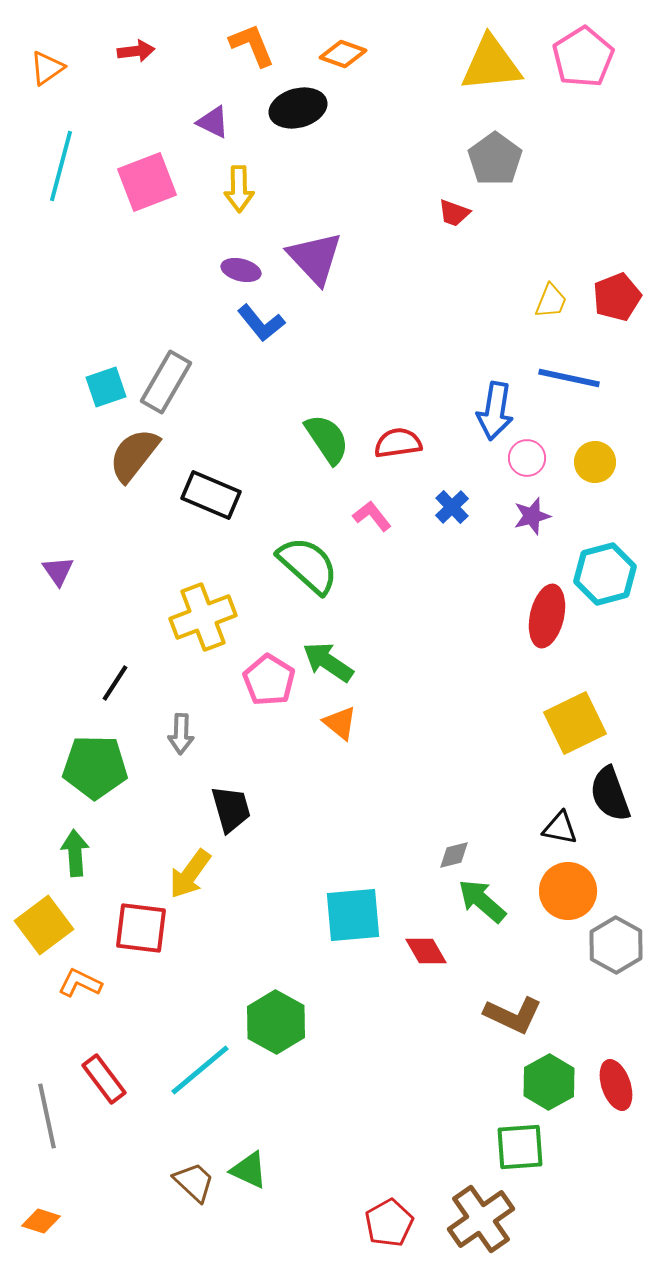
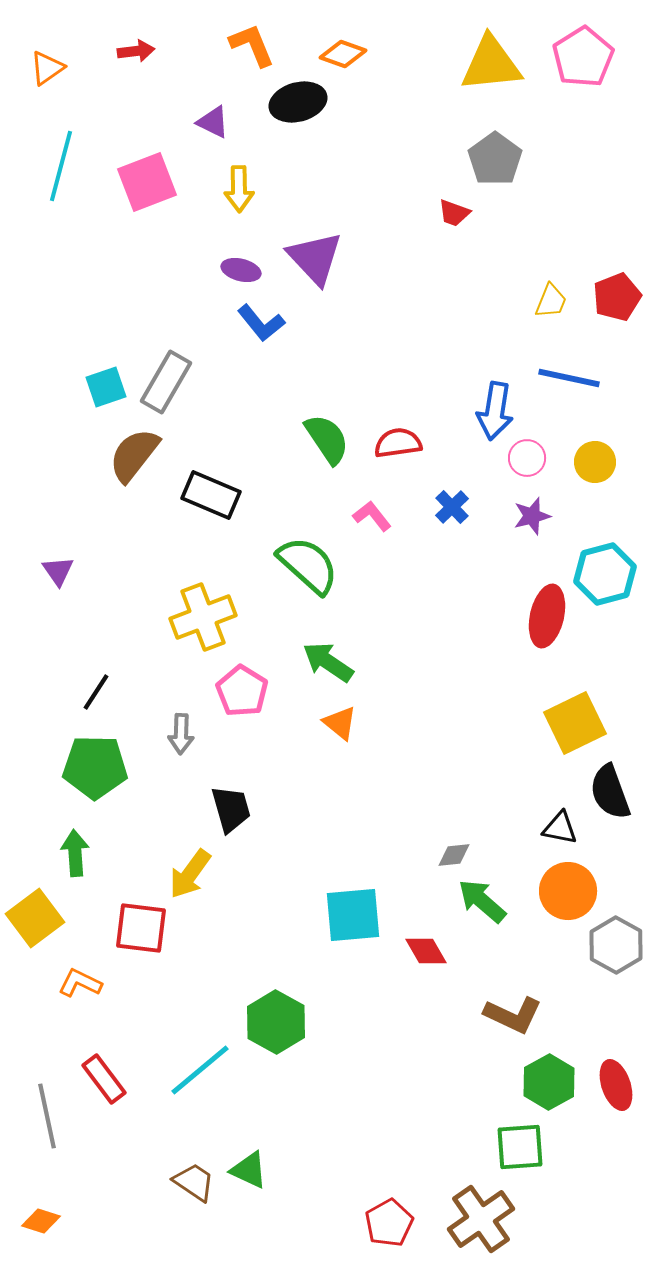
black ellipse at (298, 108): moved 6 px up
pink pentagon at (269, 680): moved 27 px left, 11 px down
black line at (115, 683): moved 19 px left, 9 px down
black semicircle at (610, 794): moved 2 px up
gray diamond at (454, 855): rotated 8 degrees clockwise
yellow square at (44, 925): moved 9 px left, 7 px up
brown trapezoid at (194, 1182): rotated 9 degrees counterclockwise
